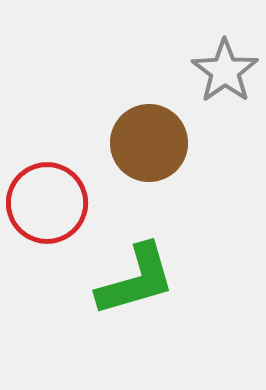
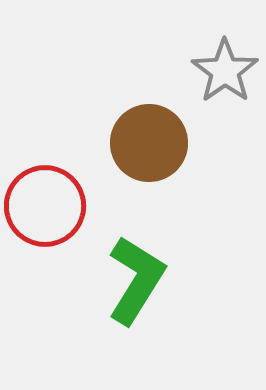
red circle: moved 2 px left, 3 px down
green L-shape: rotated 42 degrees counterclockwise
